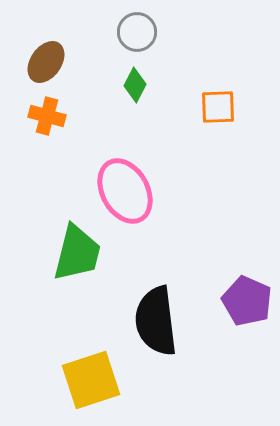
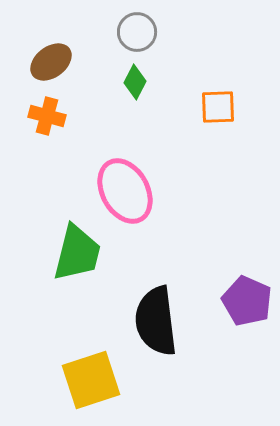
brown ellipse: moved 5 px right; rotated 18 degrees clockwise
green diamond: moved 3 px up
